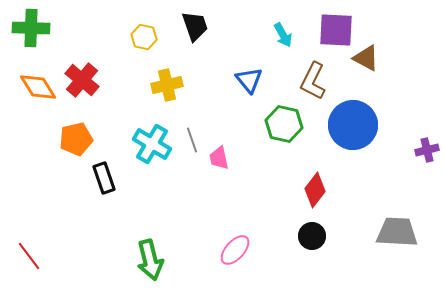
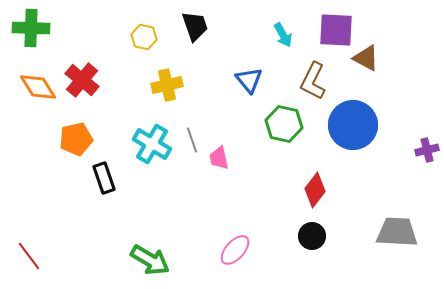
green arrow: rotated 45 degrees counterclockwise
